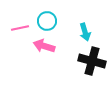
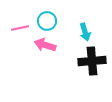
pink arrow: moved 1 px right, 1 px up
black cross: rotated 20 degrees counterclockwise
